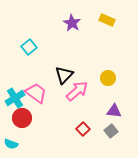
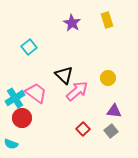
yellow rectangle: rotated 49 degrees clockwise
black triangle: rotated 30 degrees counterclockwise
